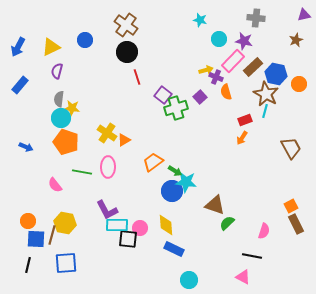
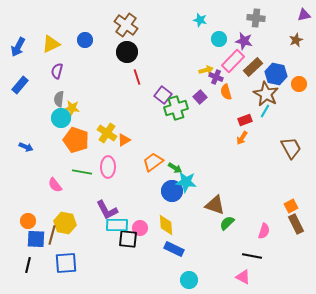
yellow triangle at (51, 47): moved 3 px up
cyan line at (265, 111): rotated 16 degrees clockwise
orange pentagon at (66, 142): moved 10 px right, 2 px up
green arrow at (175, 171): moved 3 px up
